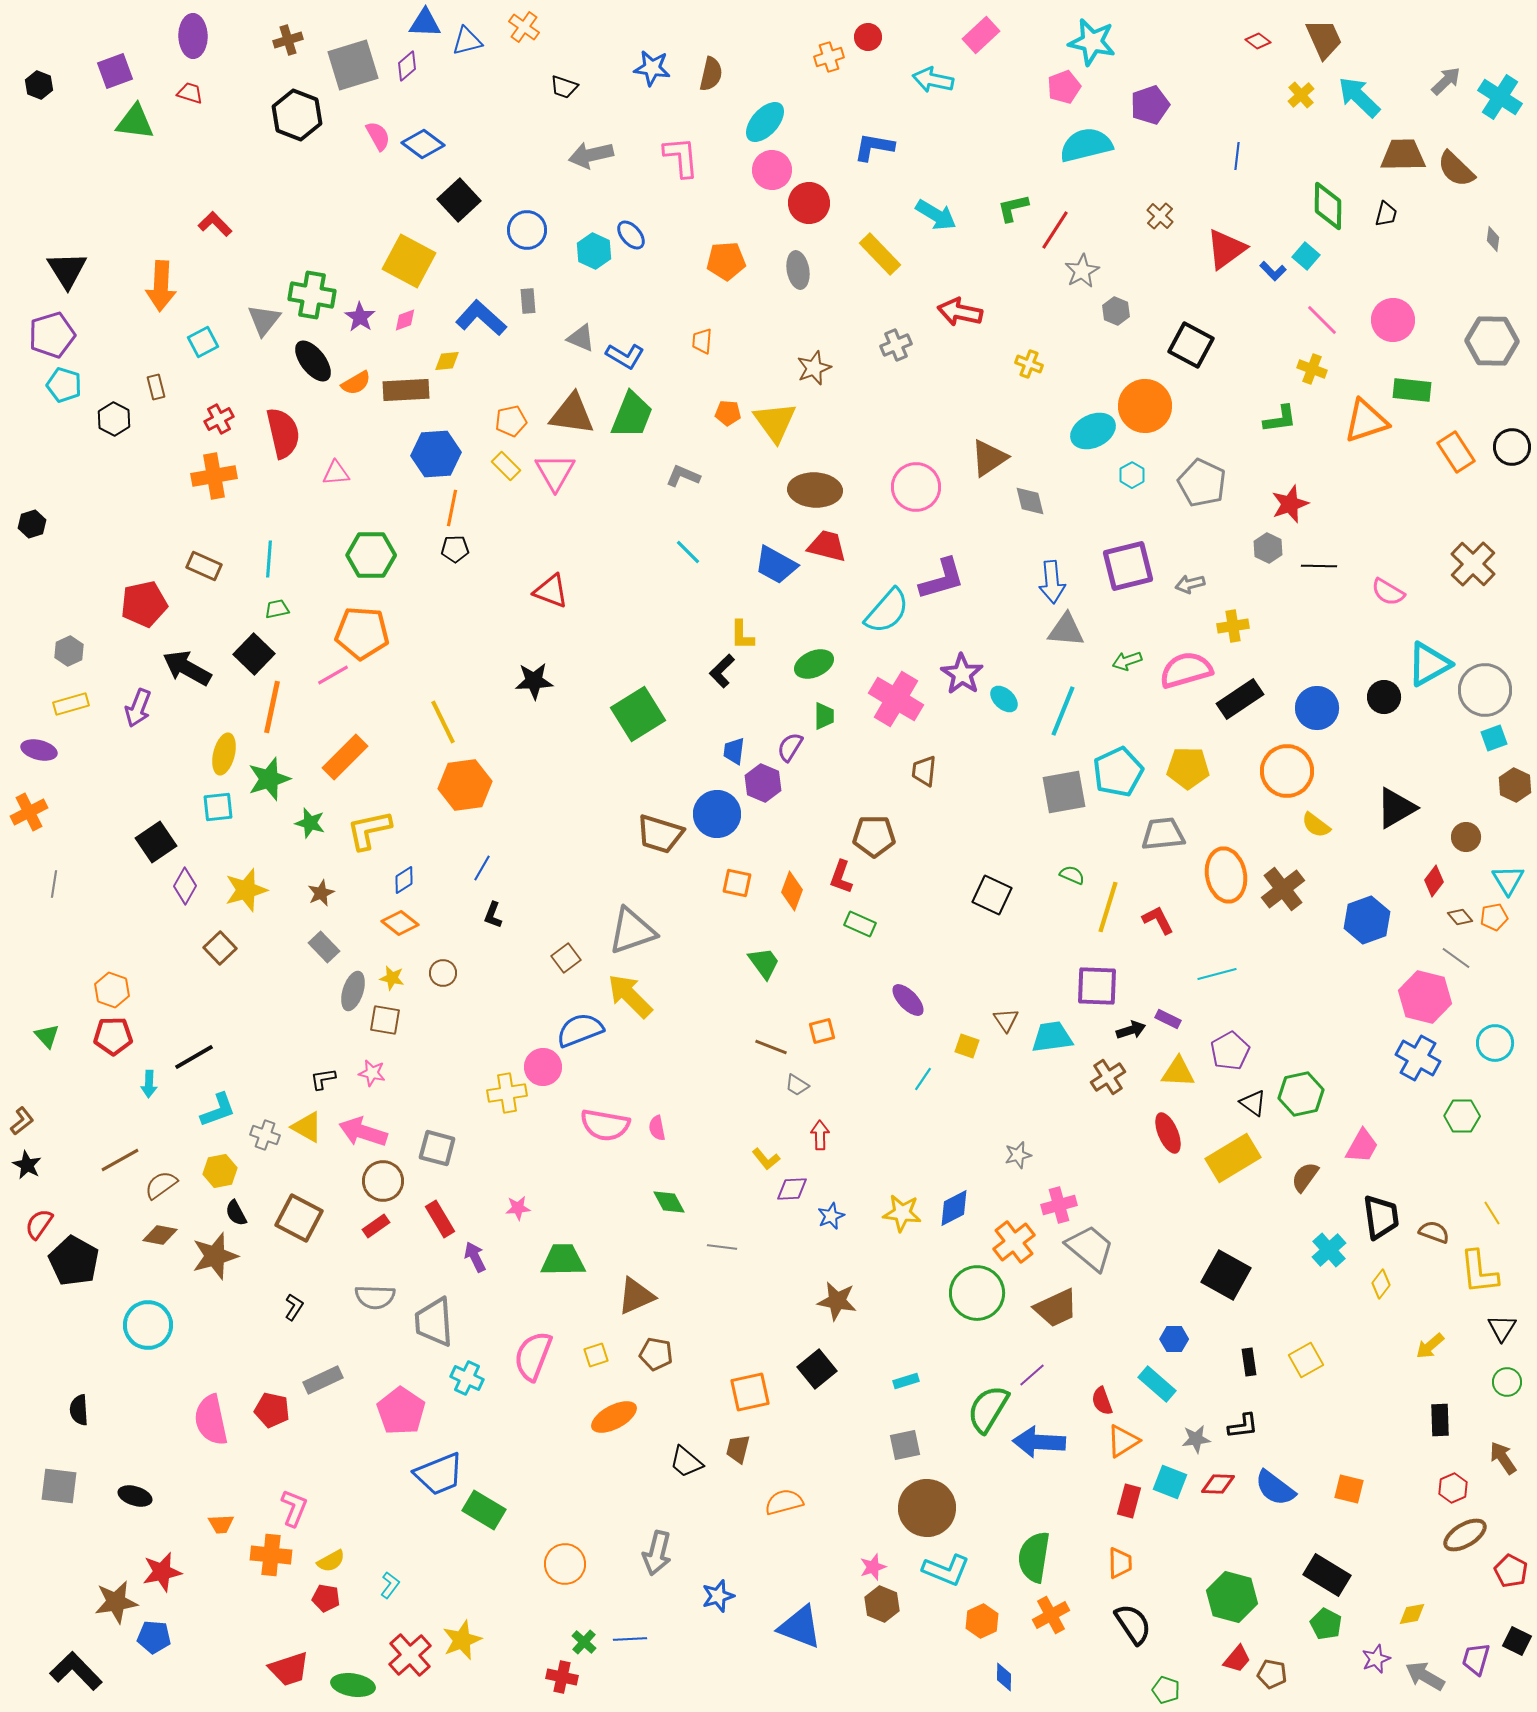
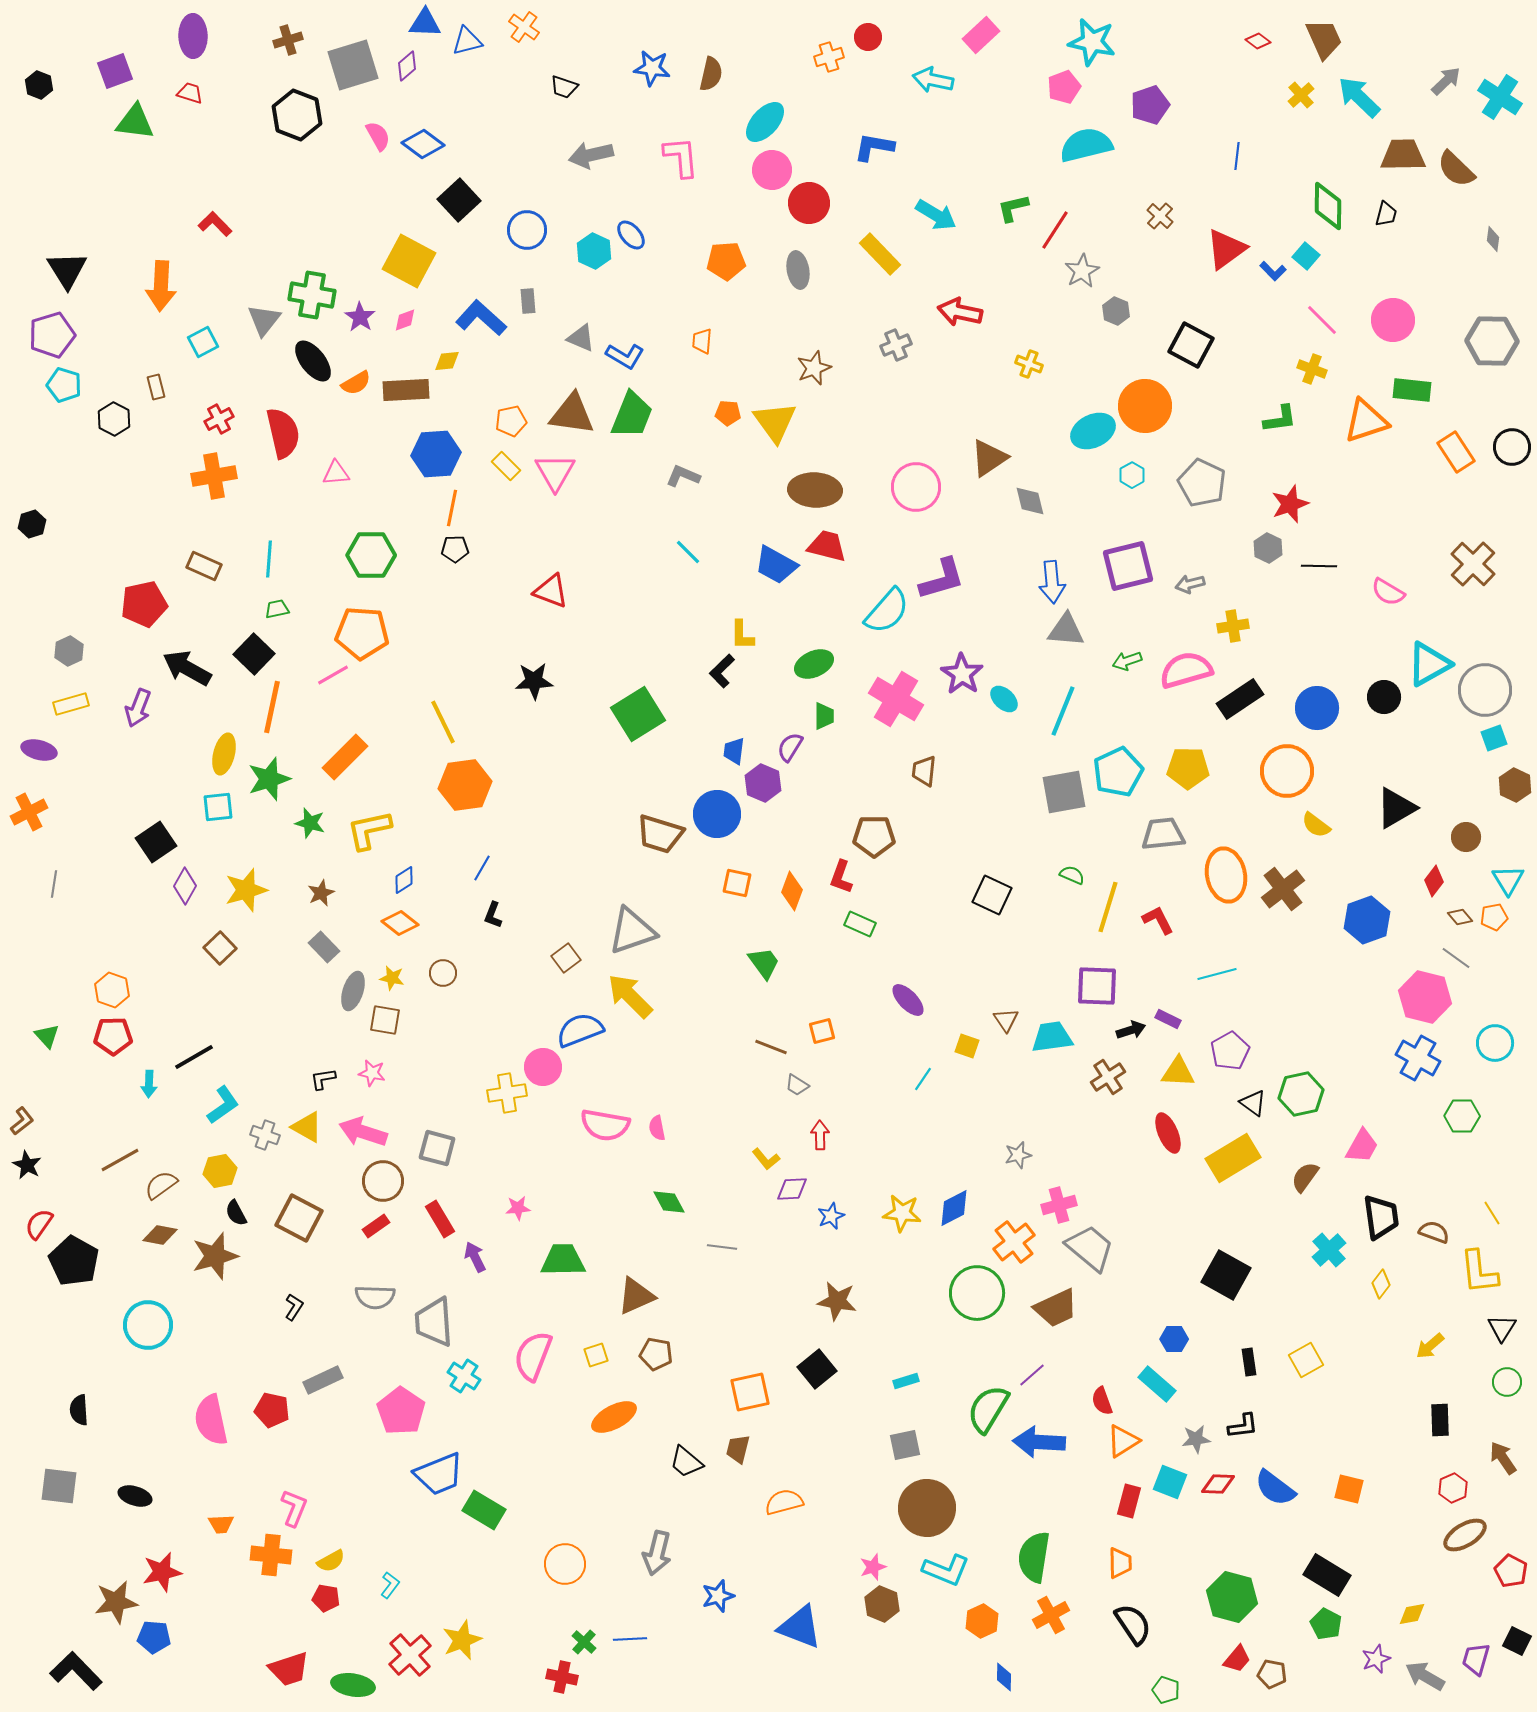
cyan L-shape at (218, 1110): moved 5 px right, 5 px up; rotated 15 degrees counterclockwise
cyan cross at (467, 1378): moved 3 px left, 2 px up; rotated 8 degrees clockwise
